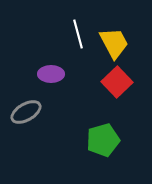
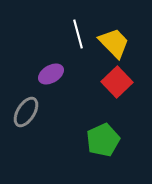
yellow trapezoid: rotated 16 degrees counterclockwise
purple ellipse: rotated 30 degrees counterclockwise
gray ellipse: rotated 28 degrees counterclockwise
green pentagon: rotated 8 degrees counterclockwise
